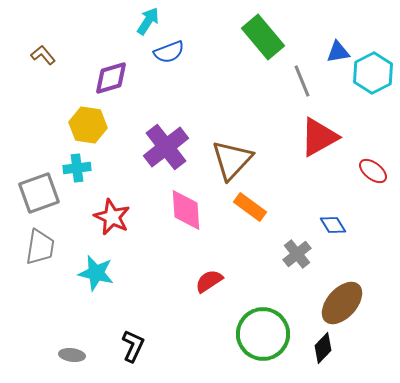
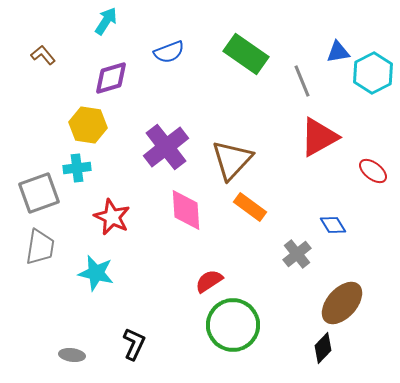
cyan arrow: moved 42 px left
green rectangle: moved 17 px left, 17 px down; rotated 15 degrees counterclockwise
green circle: moved 30 px left, 9 px up
black L-shape: moved 1 px right, 2 px up
